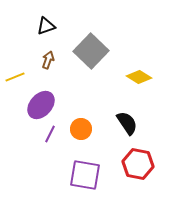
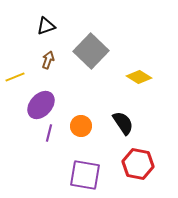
black semicircle: moved 4 px left
orange circle: moved 3 px up
purple line: moved 1 px left, 1 px up; rotated 12 degrees counterclockwise
